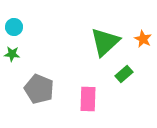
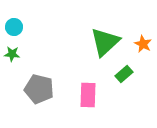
orange star: moved 5 px down
gray pentagon: rotated 8 degrees counterclockwise
pink rectangle: moved 4 px up
